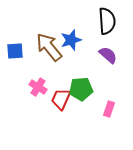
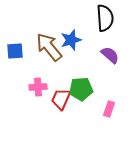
black semicircle: moved 2 px left, 3 px up
purple semicircle: moved 2 px right
pink cross: rotated 36 degrees counterclockwise
